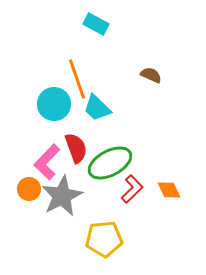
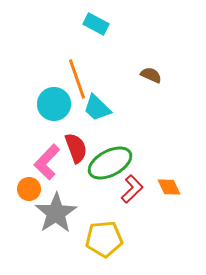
orange diamond: moved 3 px up
gray star: moved 6 px left, 17 px down; rotated 6 degrees counterclockwise
